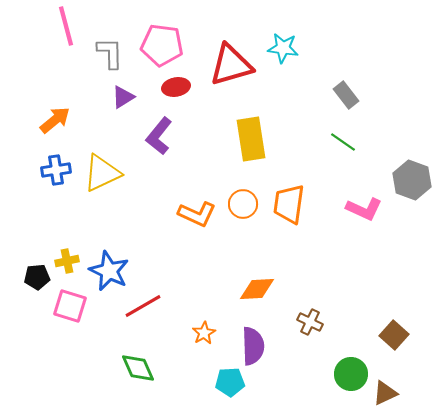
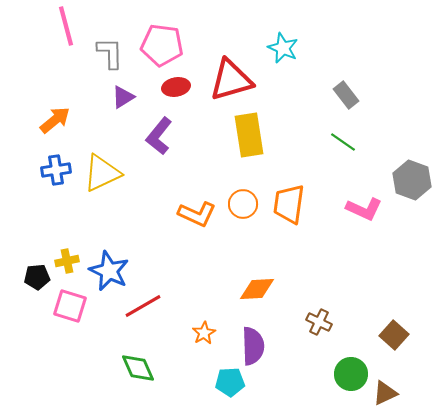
cyan star: rotated 16 degrees clockwise
red triangle: moved 15 px down
yellow rectangle: moved 2 px left, 4 px up
brown cross: moved 9 px right
